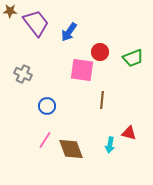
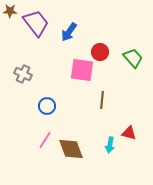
green trapezoid: rotated 110 degrees counterclockwise
